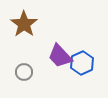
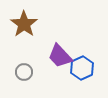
blue hexagon: moved 5 px down
